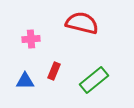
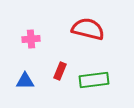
red semicircle: moved 6 px right, 6 px down
red rectangle: moved 6 px right
green rectangle: rotated 32 degrees clockwise
